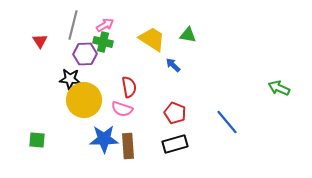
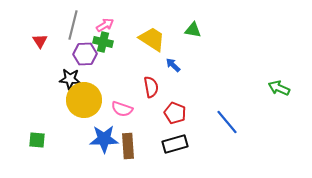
green triangle: moved 5 px right, 5 px up
red semicircle: moved 22 px right
